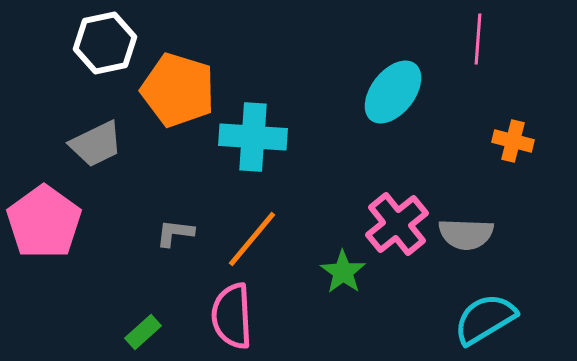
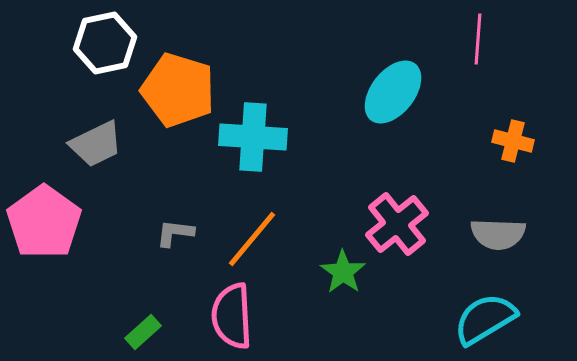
gray semicircle: moved 32 px right
